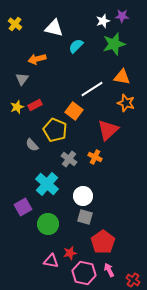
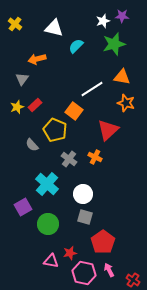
red rectangle: rotated 16 degrees counterclockwise
white circle: moved 2 px up
